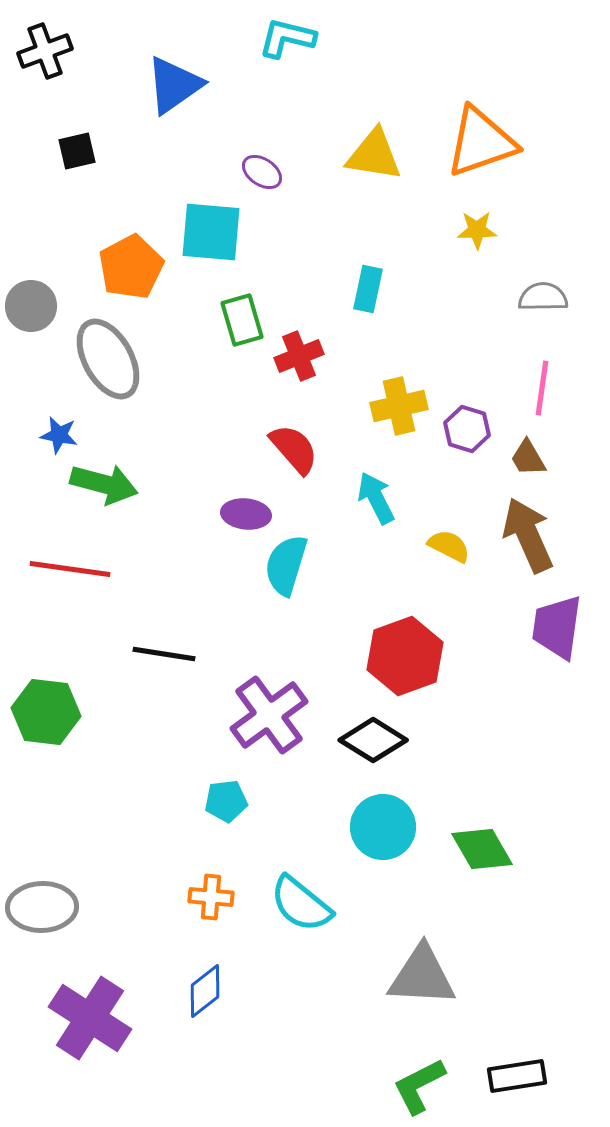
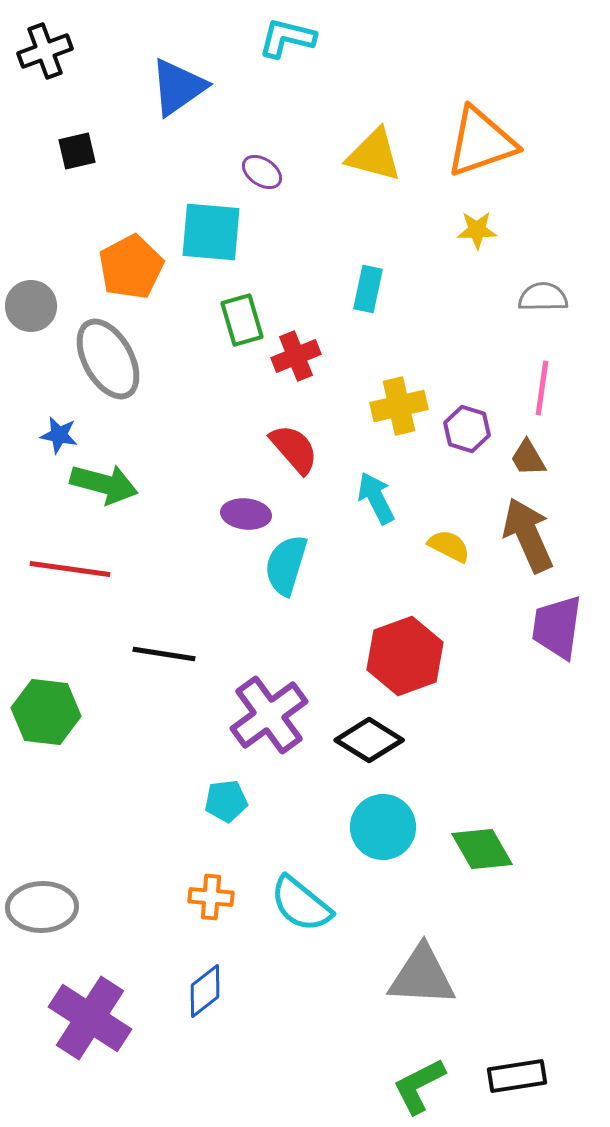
blue triangle at (174, 85): moved 4 px right, 2 px down
yellow triangle at (374, 155): rotated 6 degrees clockwise
red cross at (299, 356): moved 3 px left
black diamond at (373, 740): moved 4 px left
